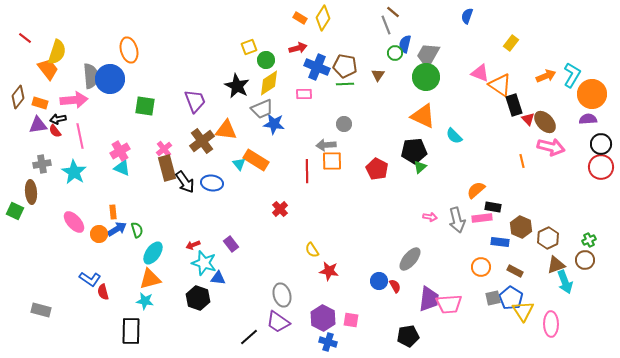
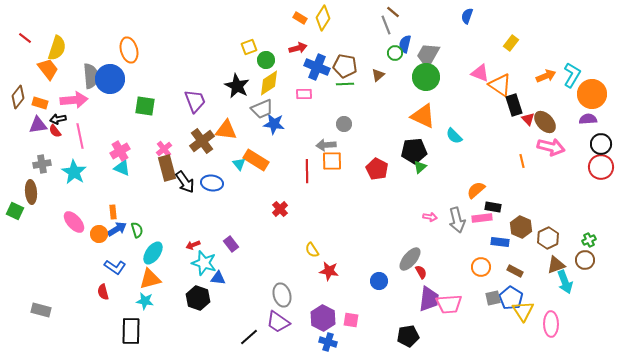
yellow semicircle at (57, 52): moved 4 px up
brown triangle at (378, 75): rotated 16 degrees clockwise
blue L-shape at (90, 279): moved 25 px right, 12 px up
red semicircle at (395, 286): moved 26 px right, 14 px up
